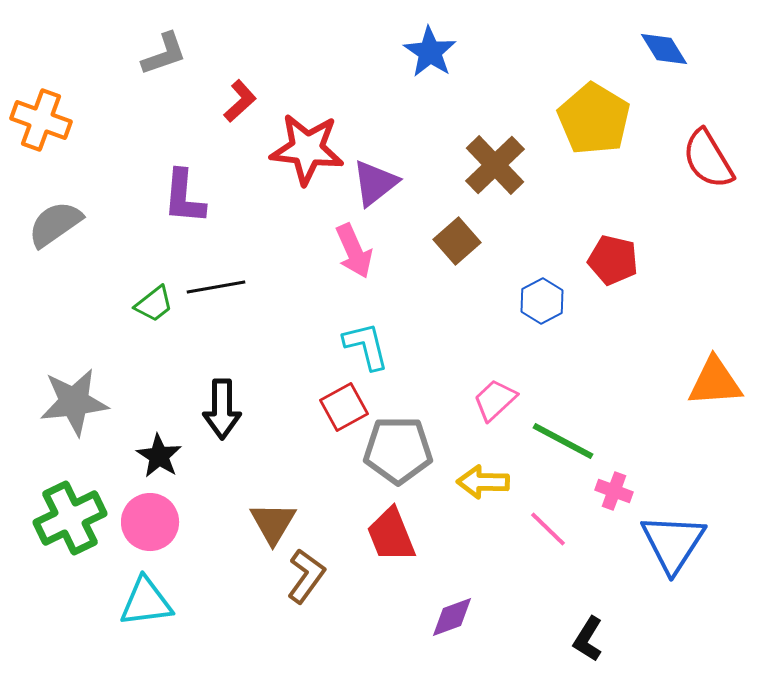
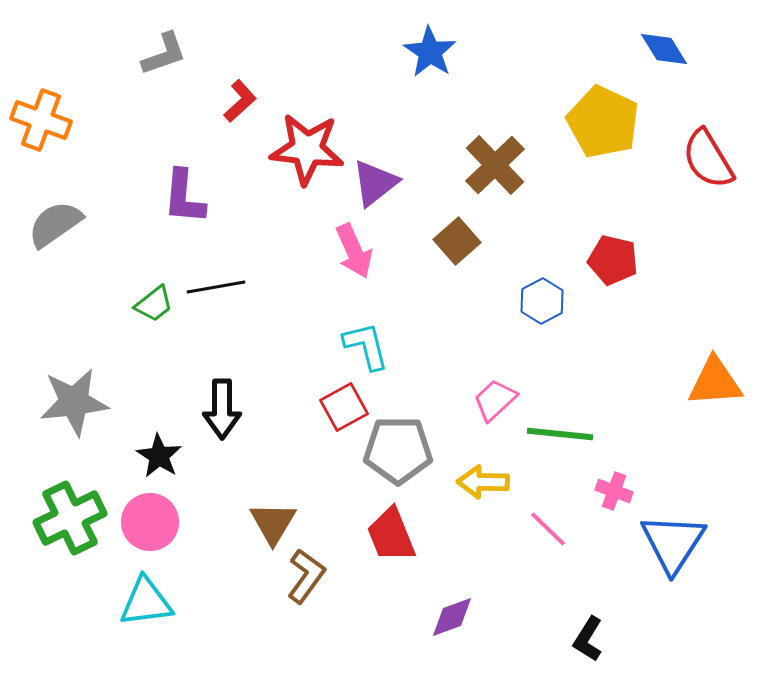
yellow pentagon: moved 9 px right, 3 px down; rotated 6 degrees counterclockwise
green line: moved 3 px left, 7 px up; rotated 22 degrees counterclockwise
